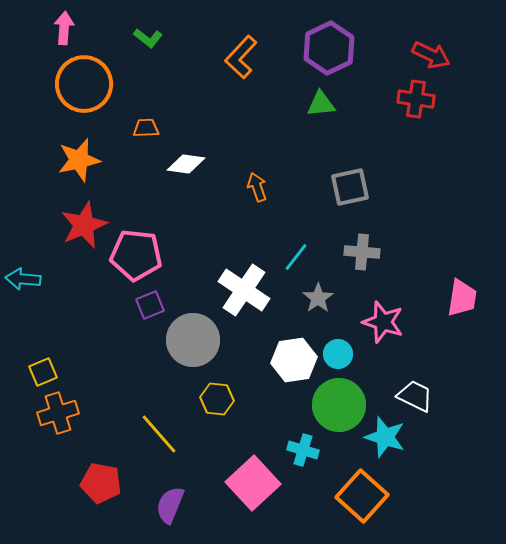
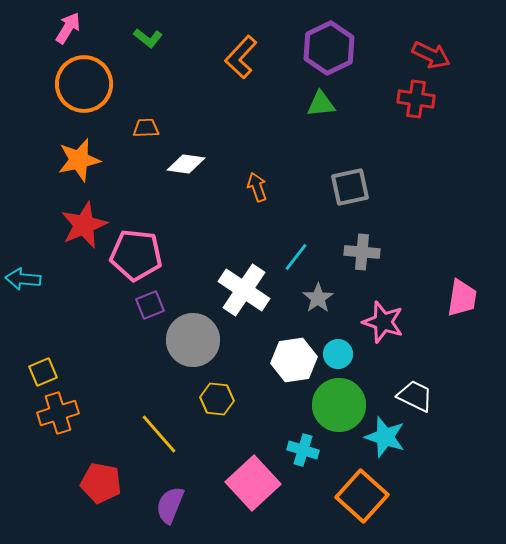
pink arrow: moved 4 px right; rotated 28 degrees clockwise
